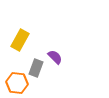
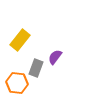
yellow rectangle: rotated 10 degrees clockwise
purple semicircle: rotated 98 degrees counterclockwise
